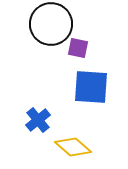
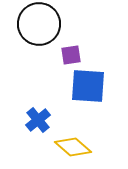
black circle: moved 12 px left
purple square: moved 7 px left, 7 px down; rotated 20 degrees counterclockwise
blue square: moved 3 px left, 1 px up
